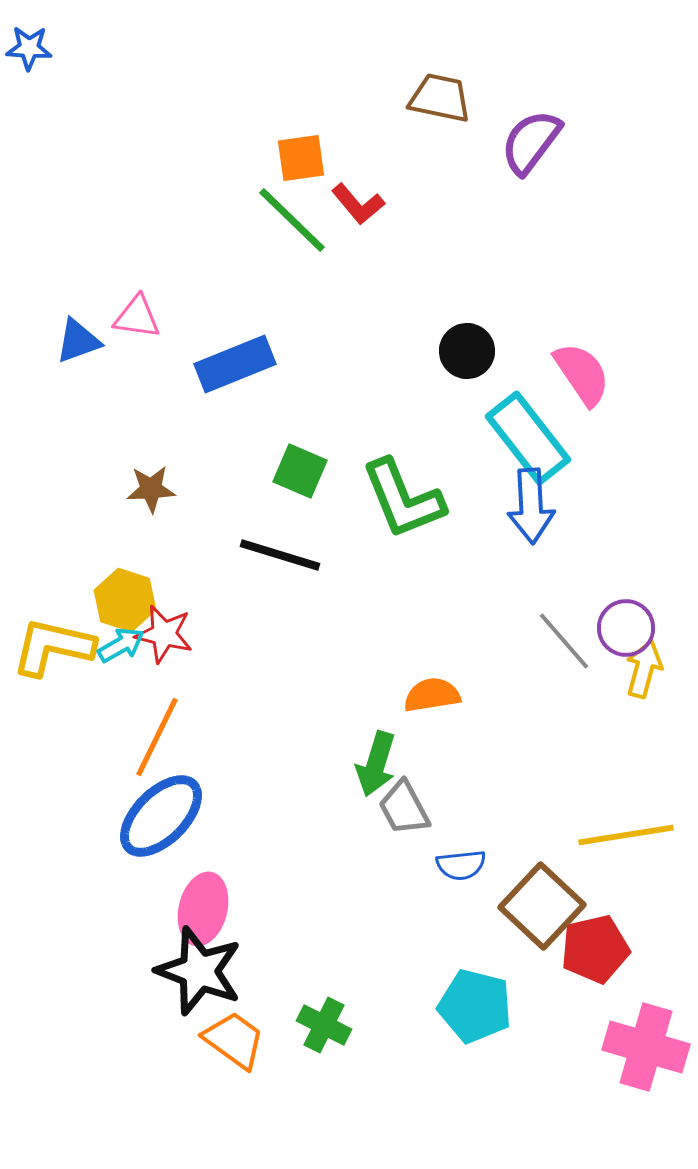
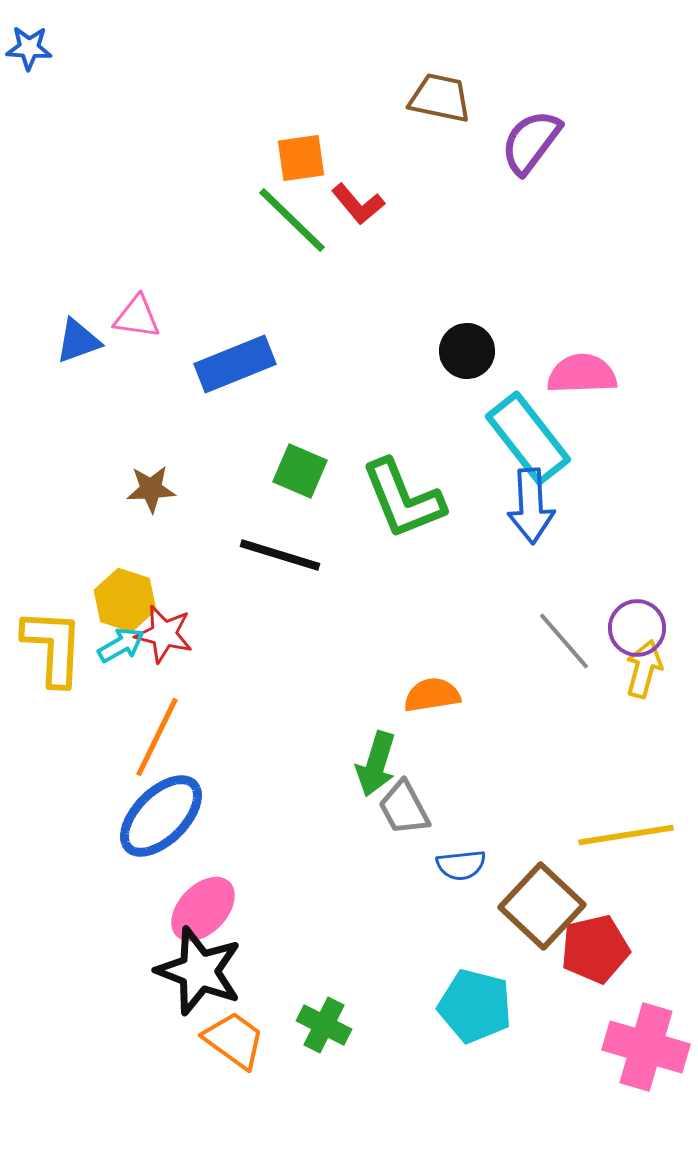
pink semicircle: rotated 58 degrees counterclockwise
purple circle: moved 11 px right
yellow L-shape: rotated 80 degrees clockwise
pink ellipse: rotated 30 degrees clockwise
